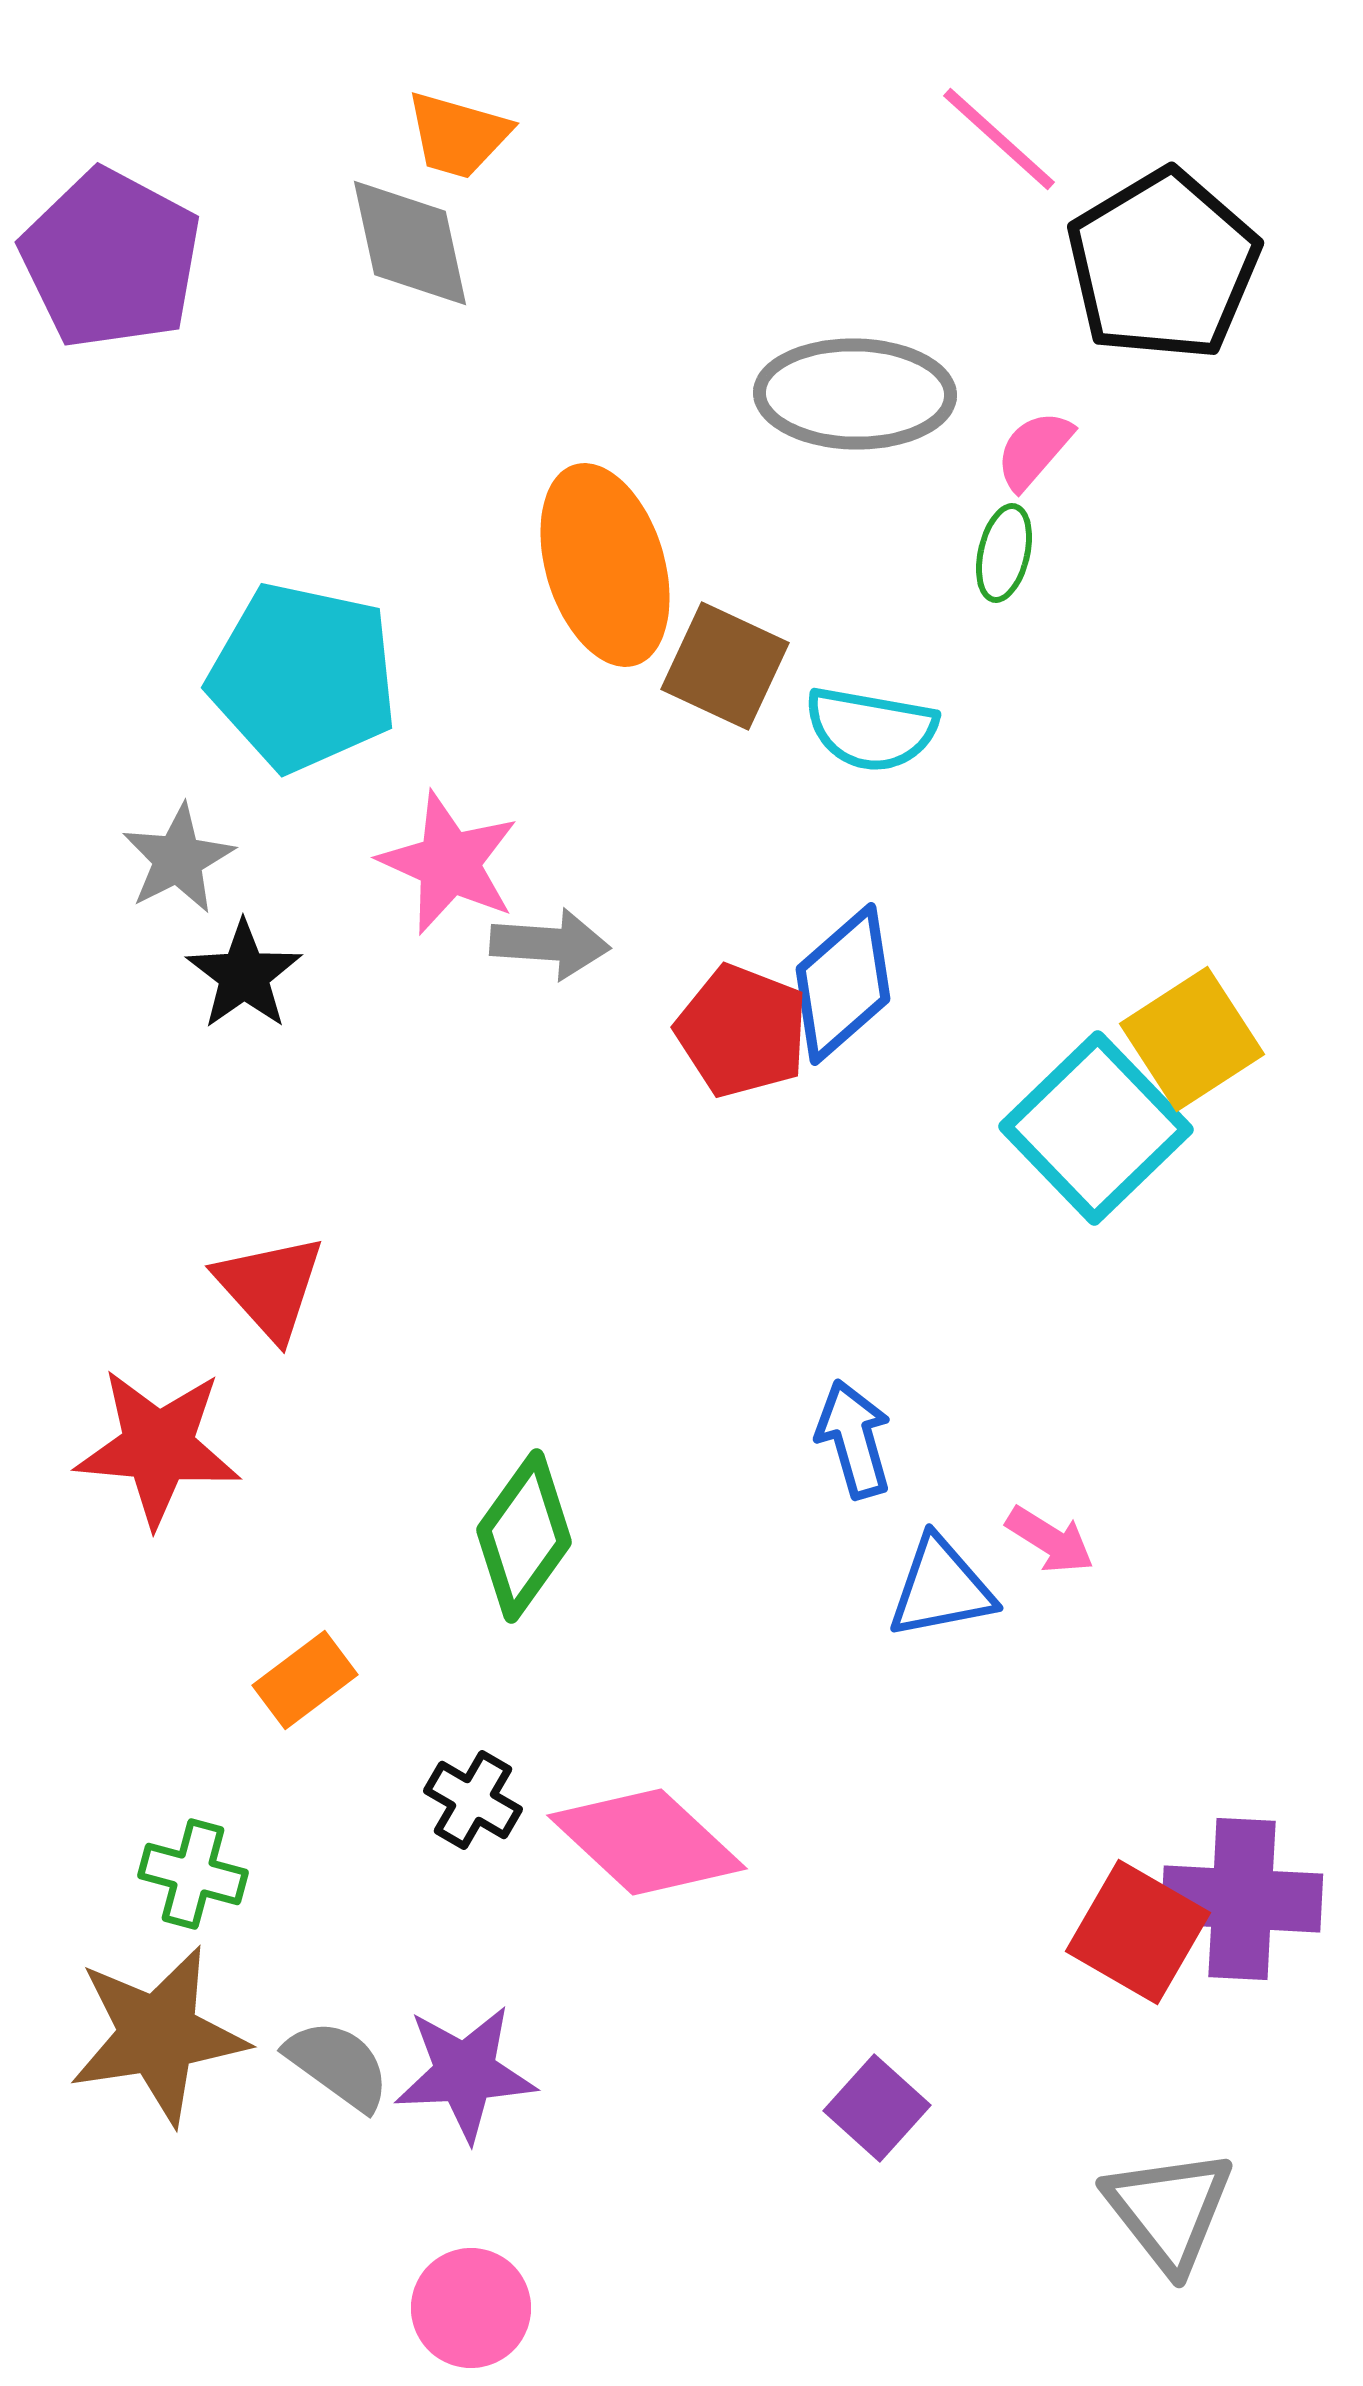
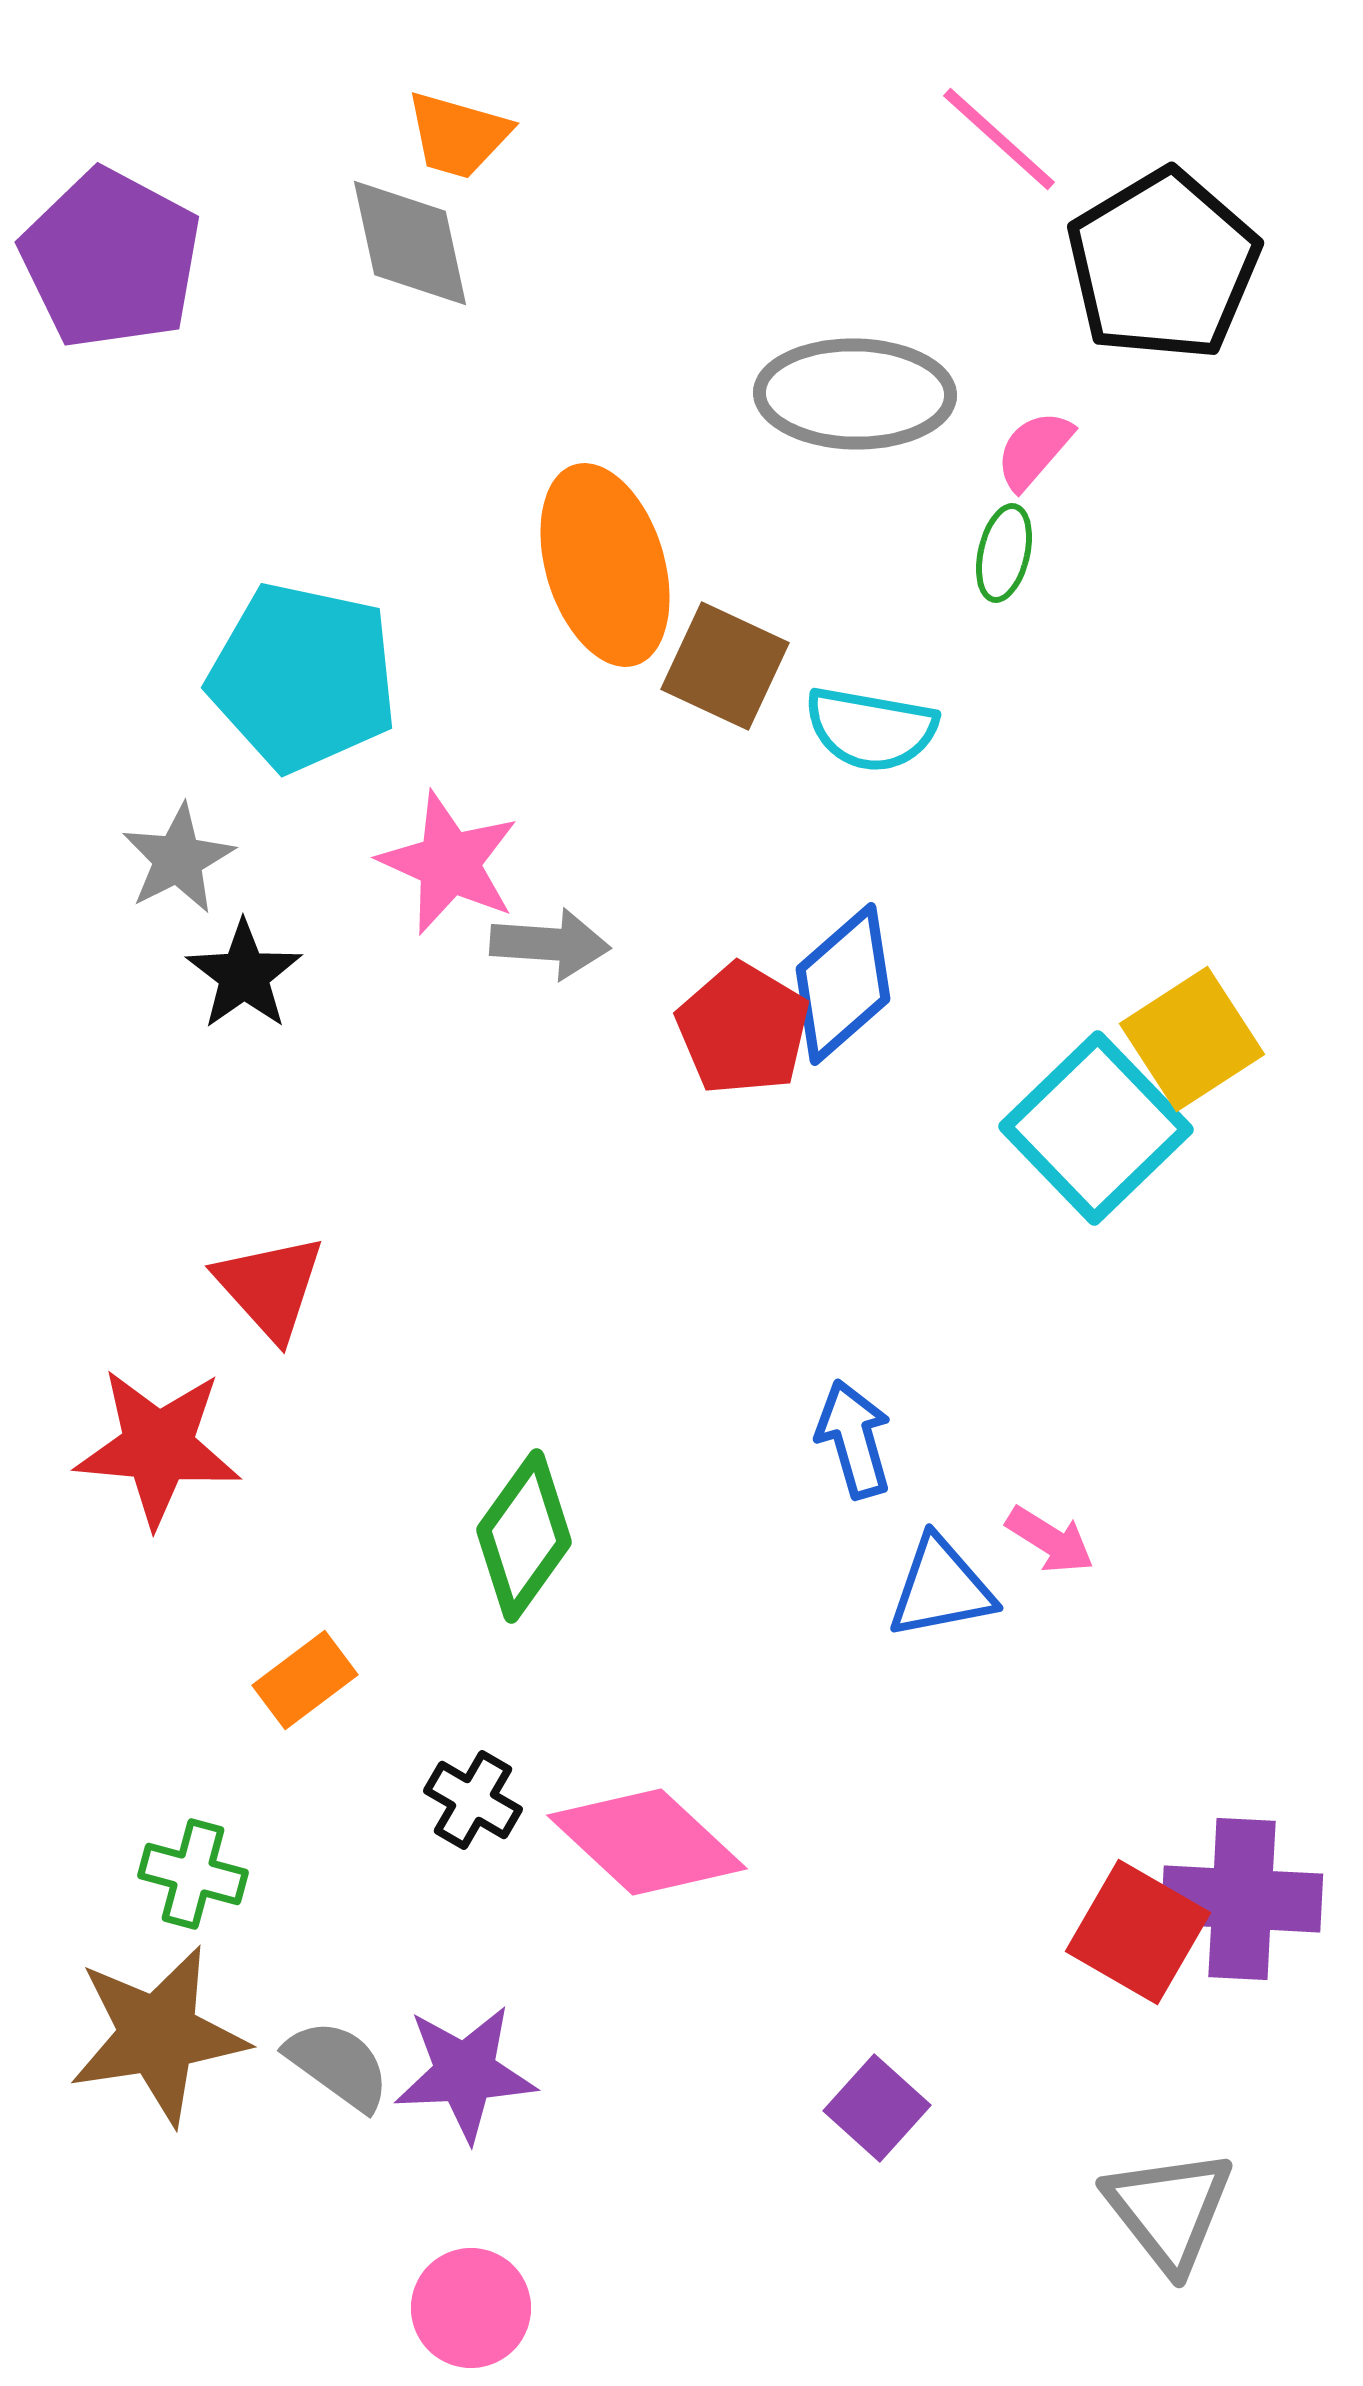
red pentagon: moved 1 px right, 2 px up; rotated 10 degrees clockwise
